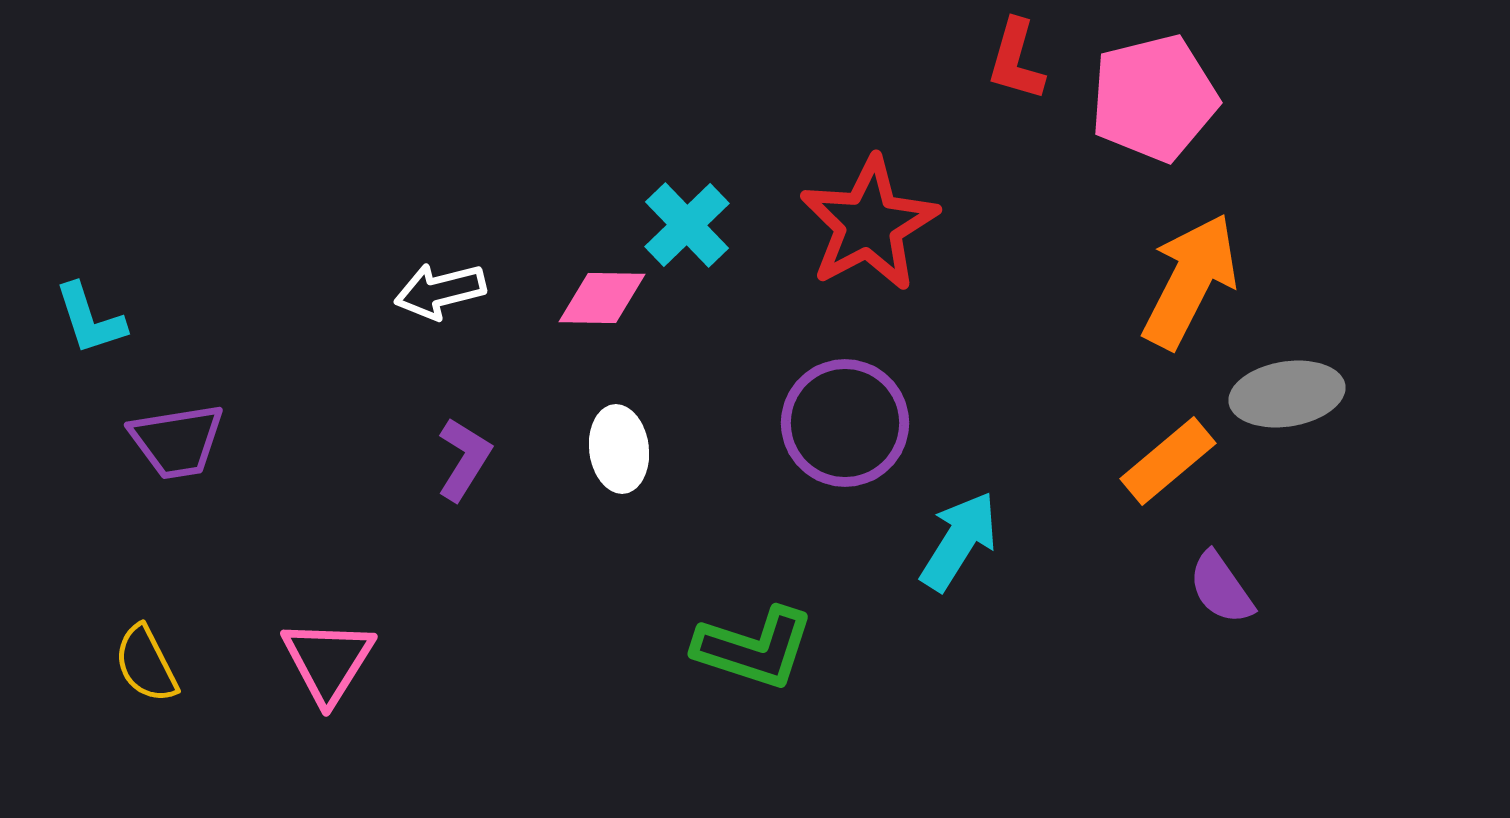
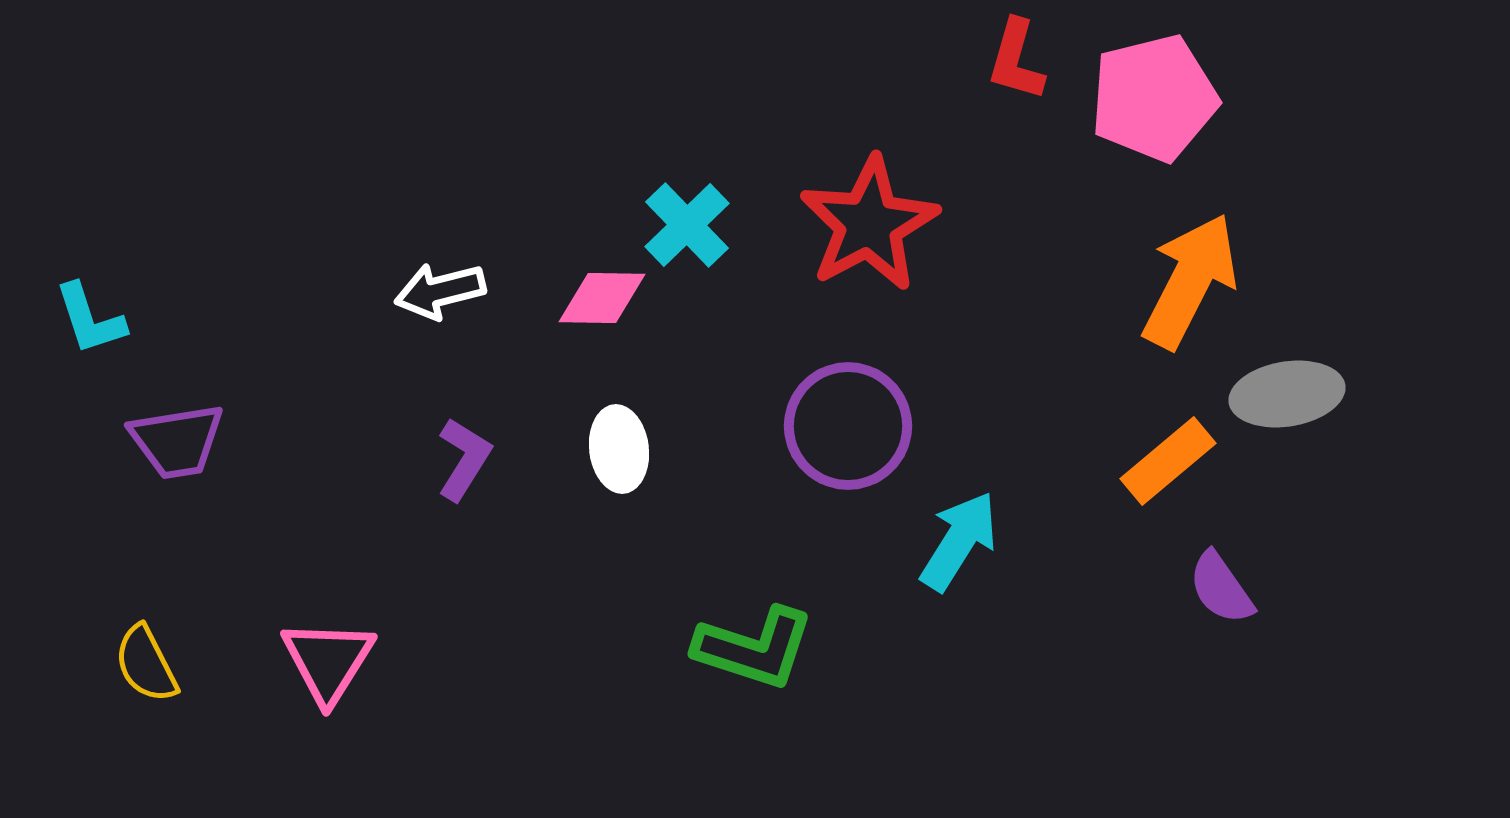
purple circle: moved 3 px right, 3 px down
